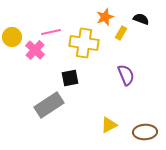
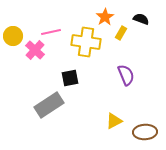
orange star: rotated 12 degrees counterclockwise
yellow circle: moved 1 px right, 1 px up
yellow cross: moved 2 px right, 1 px up
yellow triangle: moved 5 px right, 4 px up
